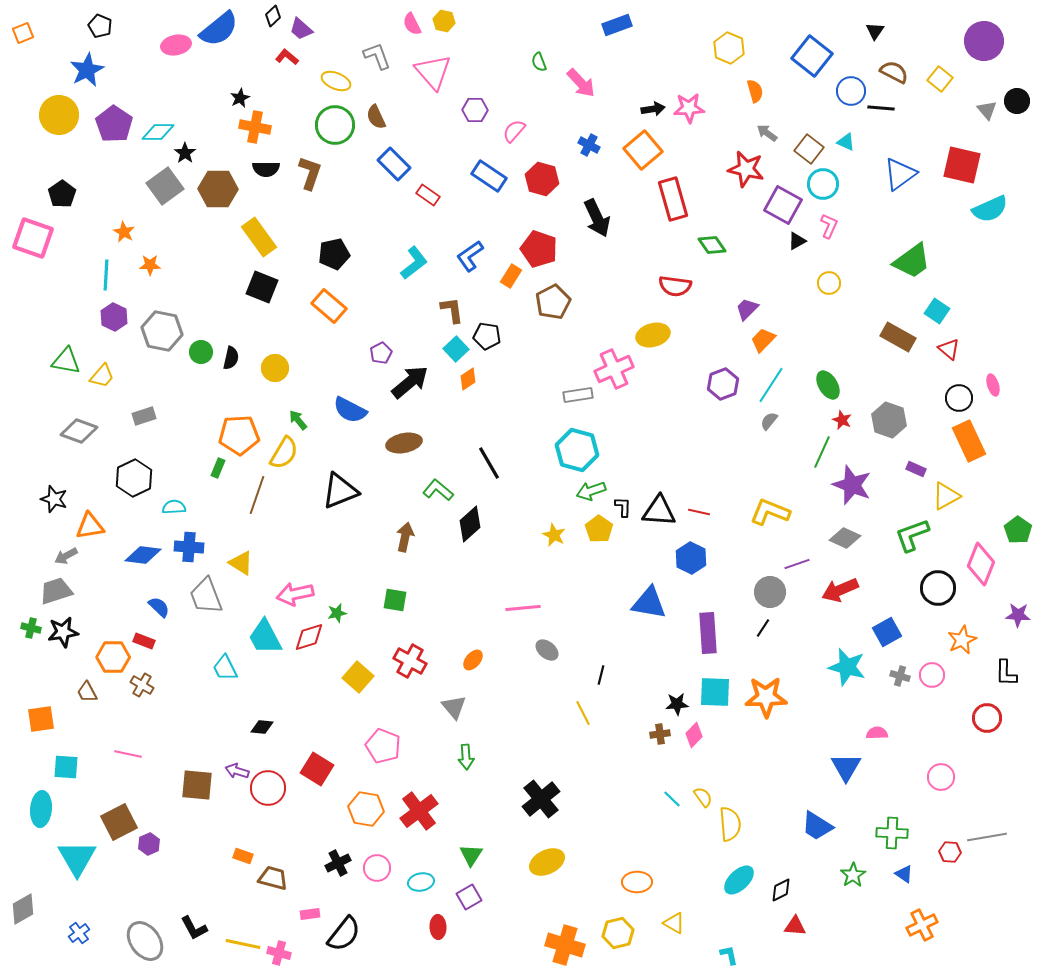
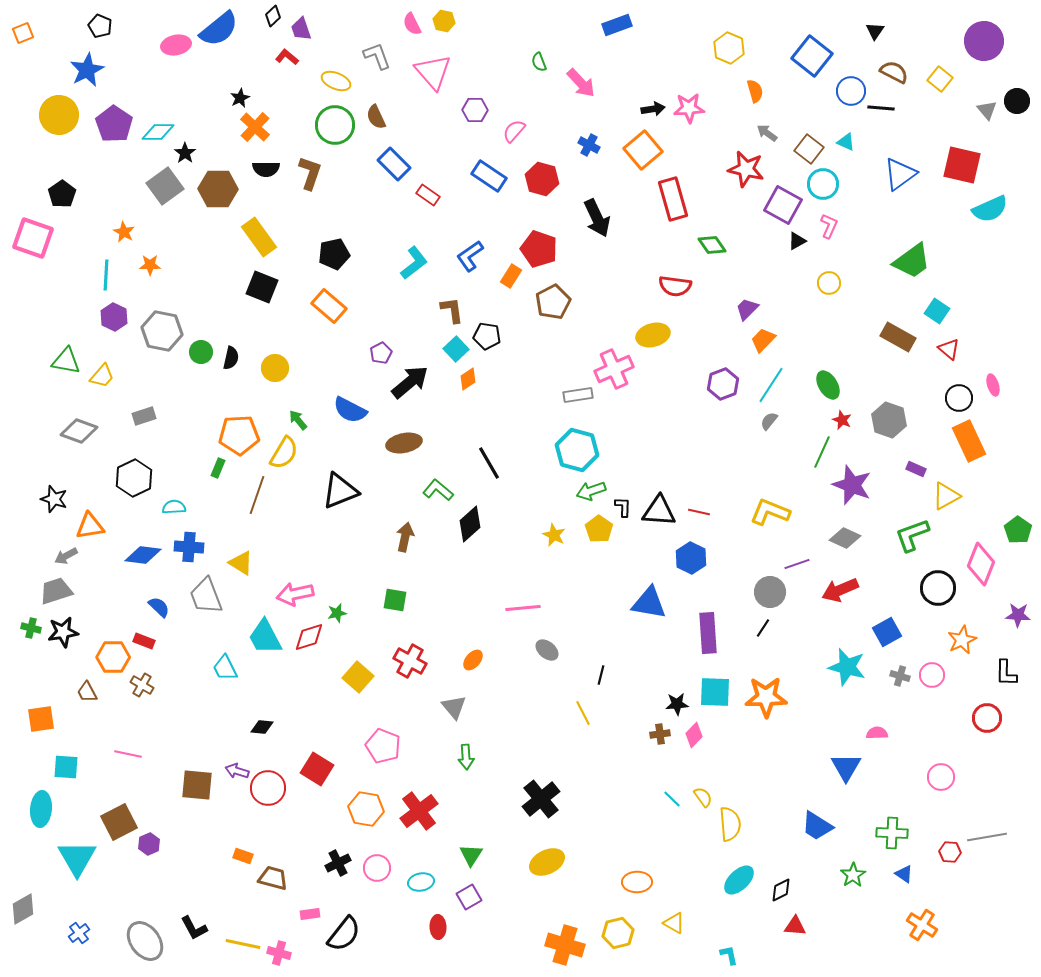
purple trapezoid at (301, 29): rotated 30 degrees clockwise
orange cross at (255, 127): rotated 32 degrees clockwise
orange cross at (922, 925): rotated 32 degrees counterclockwise
